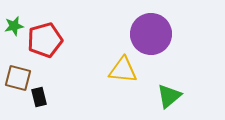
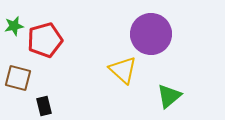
yellow triangle: rotated 36 degrees clockwise
black rectangle: moved 5 px right, 9 px down
